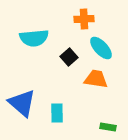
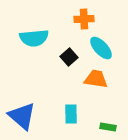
blue triangle: moved 13 px down
cyan rectangle: moved 14 px right, 1 px down
